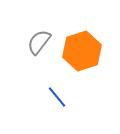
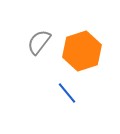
blue line: moved 10 px right, 4 px up
